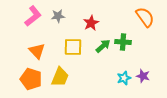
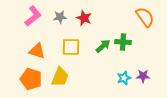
gray star: moved 2 px right, 1 px down
red star: moved 7 px left, 5 px up; rotated 21 degrees counterclockwise
yellow square: moved 2 px left
orange triangle: rotated 30 degrees counterclockwise
purple star: rotated 16 degrees counterclockwise
